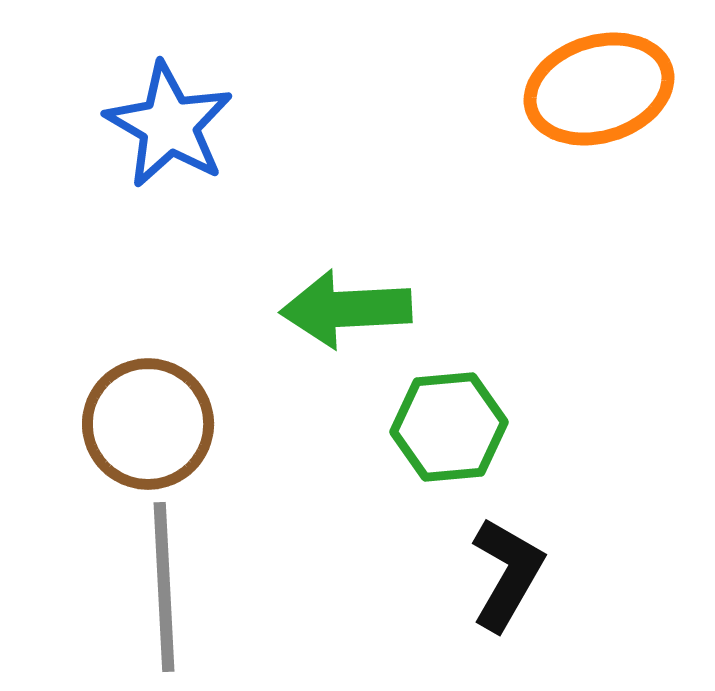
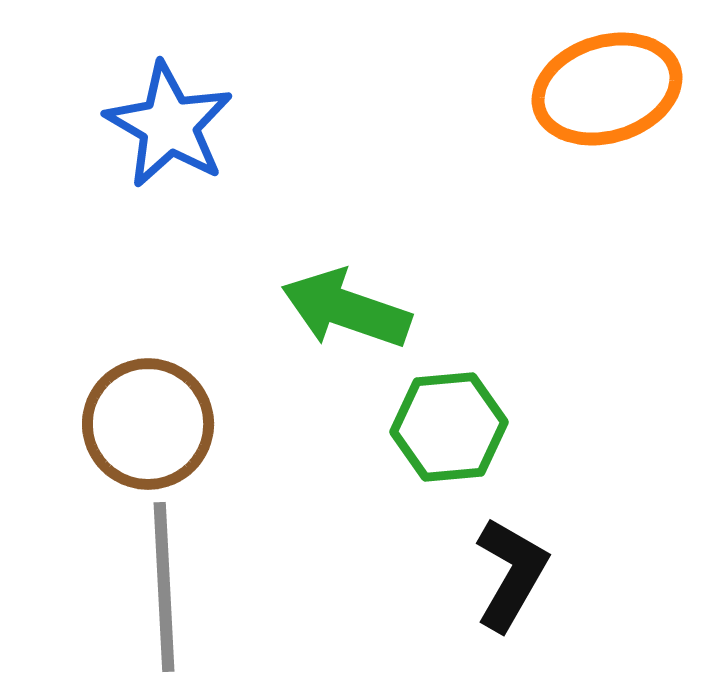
orange ellipse: moved 8 px right
green arrow: rotated 22 degrees clockwise
black L-shape: moved 4 px right
